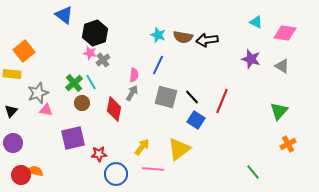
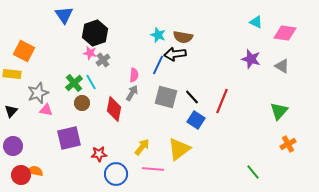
blue triangle: rotated 18 degrees clockwise
black arrow: moved 32 px left, 14 px down
orange square: rotated 25 degrees counterclockwise
purple square: moved 4 px left
purple circle: moved 3 px down
